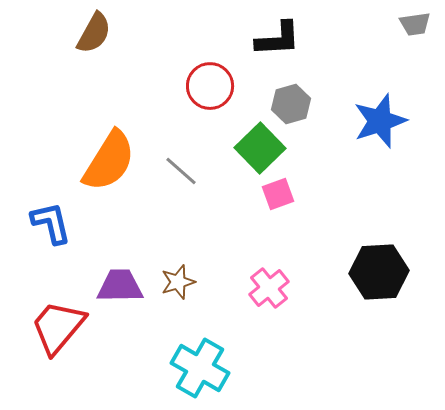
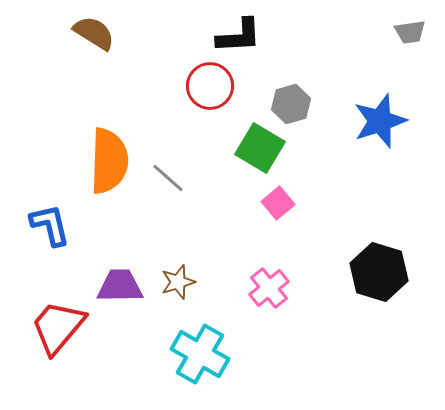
gray trapezoid: moved 5 px left, 8 px down
brown semicircle: rotated 87 degrees counterclockwise
black L-shape: moved 39 px left, 3 px up
green square: rotated 15 degrees counterclockwise
orange semicircle: rotated 30 degrees counterclockwise
gray line: moved 13 px left, 7 px down
pink square: moved 9 px down; rotated 20 degrees counterclockwise
blue L-shape: moved 1 px left, 2 px down
black hexagon: rotated 20 degrees clockwise
cyan cross: moved 14 px up
